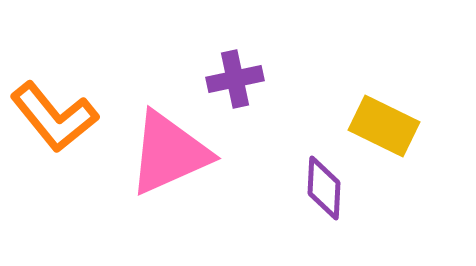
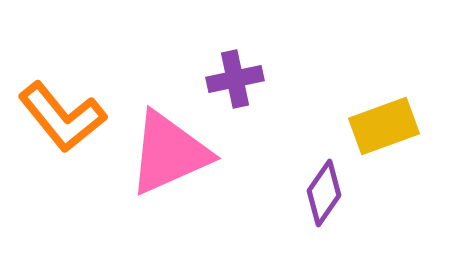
orange L-shape: moved 8 px right
yellow rectangle: rotated 46 degrees counterclockwise
purple diamond: moved 5 px down; rotated 32 degrees clockwise
